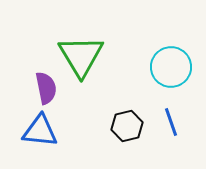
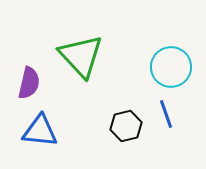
green triangle: rotated 12 degrees counterclockwise
purple semicircle: moved 17 px left, 5 px up; rotated 24 degrees clockwise
blue line: moved 5 px left, 8 px up
black hexagon: moved 1 px left
